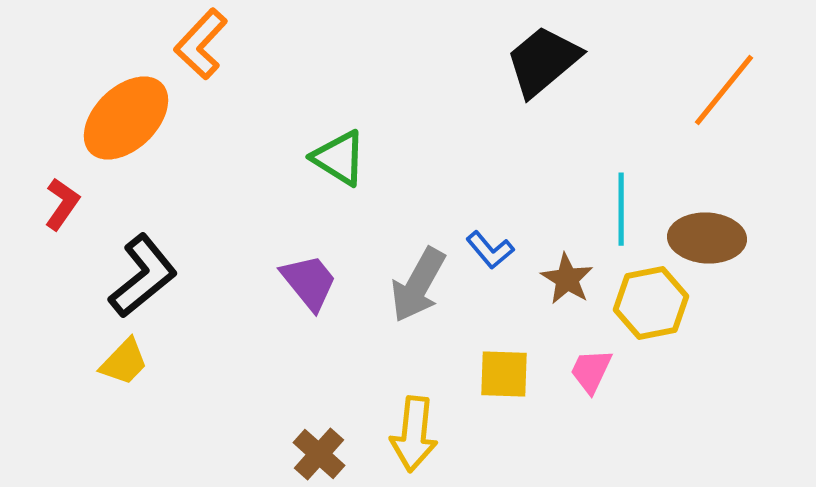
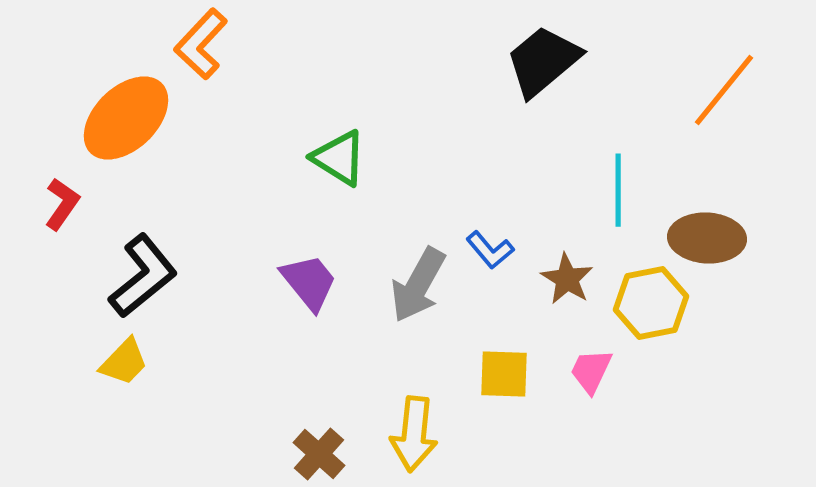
cyan line: moved 3 px left, 19 px up
